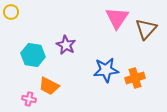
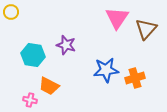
purple star: rotated 12 degrees counterclockwise
pink cross: moved 1 px right, 1 px down
